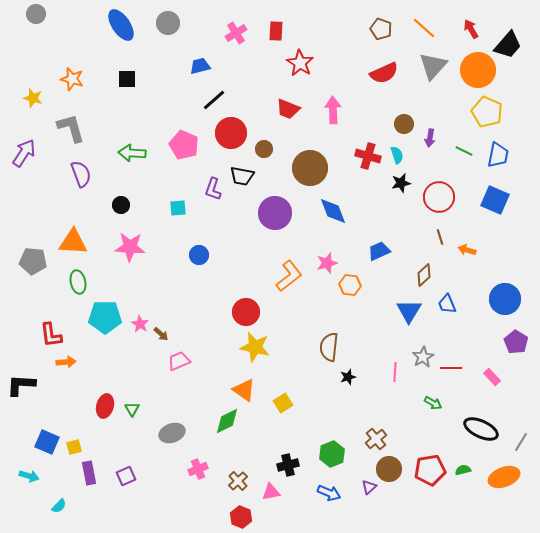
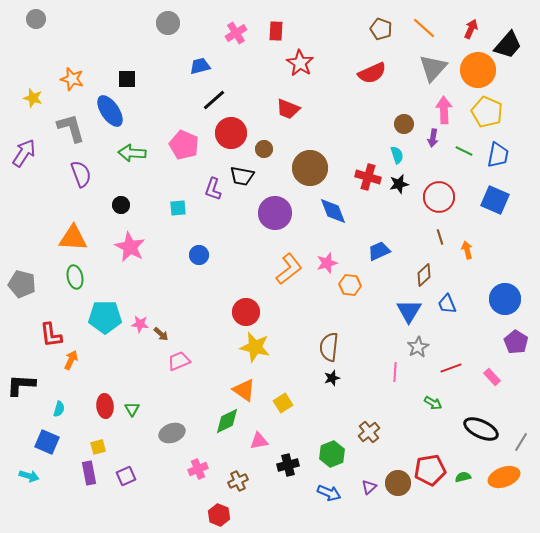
gray circle at (36, 14): moved 5 px down
blue ellipse at (121, 25): moved 11 px left, 86 px down
red arrow at (471, 29): rotated 54 degrees clockwise
gray triangle at (433, 66): moved 2 px down
red semicircle at (384, 73): moved 12 px left
pink arrow at (333, 110): moved 111 px right
purple arrow at (430, 138): moved 3 px right
red cross at (368, 156): moved 21 px down
black star at (401, 183): moved 2 px left, 1 px down
orange triangle at (73, 242): moved 4 px up
pink star at (130, 247): rotated 24 degrees clockwise
orange arrow at (467, 250): rotated 60 degrees clockwise
gray pentagon at (33, 261): moved 11 px left, 23 px down; rotated 8 degrees clockwise
orange L-shape at (289, 276): moved 7 px up
green ellipse at (78, 282): moved 3 px left, 5 px up
pink star at (140, 324): rotated 24 degrees counterclockwise
gray star at (423, 357): moved 5 px left, 10 px up
orange arrow at (66, 362): moved 5 px right, 2 px up; rotated 60 degrees counterclockwise
red line at (451, 368): rotated 20 degrees counterclockwise
black star at (348, 377): moved 16 px left, 1 px down
red ellipse at (105, 406): rotated 20 degrees counterclockwise
brown cross at (376, 439): moved 7 px left, 7 px up
yellow square at (74, 447): moved 24 px right
brown circle at (389, 469): moved 9 px right, 14 px down
green semicircle at (463, 470): moved 7 px down
brown cross at (238, 481): rotated 18 degrees clockwise
pink triangle at (271, 492): moved 12 px left, 51 px up
cyan semicircle at (59, 506): moved 97 px up; rotated 28 degrees counterclockwise
red hexagon at (241, 517): moved 22 px left, 2 px up
